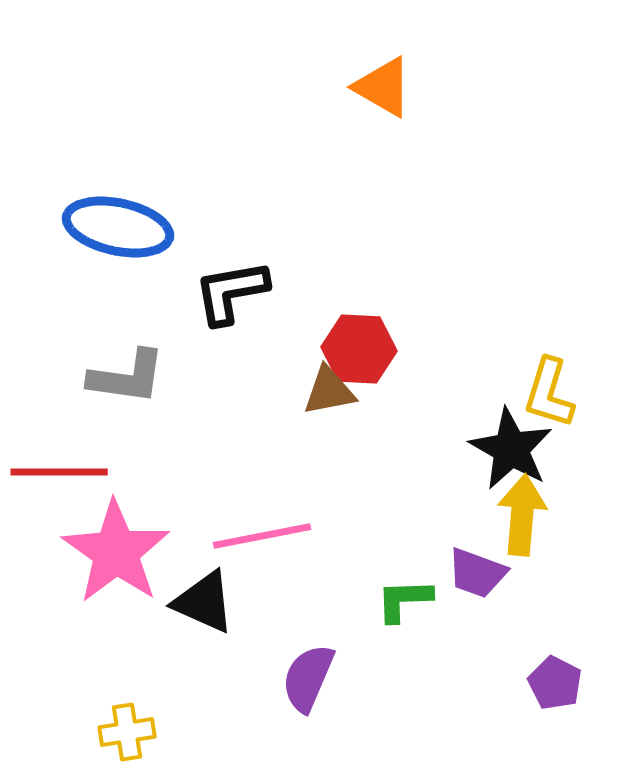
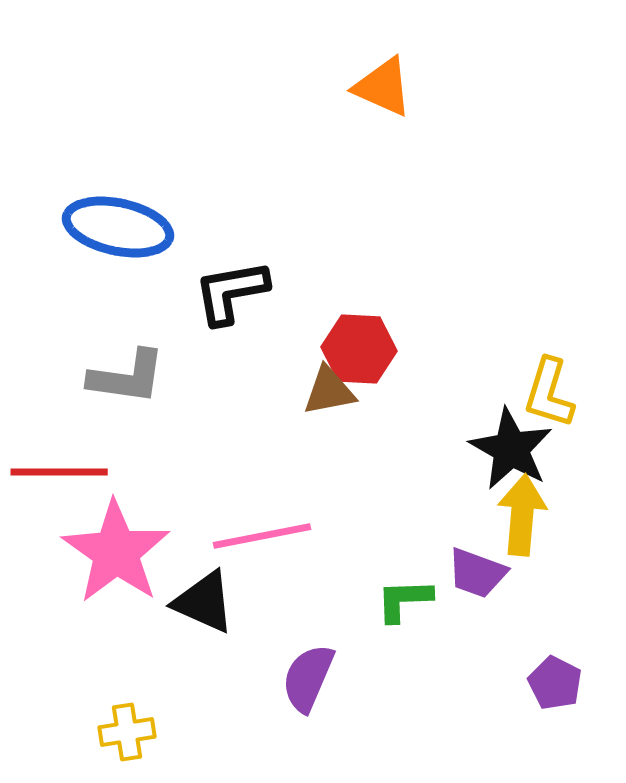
orange triangle: rotated 6 degrees counterclockwise
